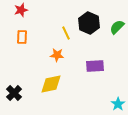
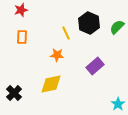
purple rectangle: rotated 36 degrees counterclockwise
